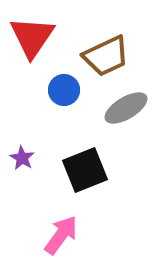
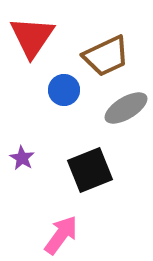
black square: moved 5 px right
